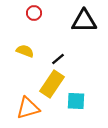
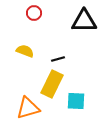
black line: rotated 24 degrees clockwise
yellow rectangle: rotated 8 degrees counterclockwise
